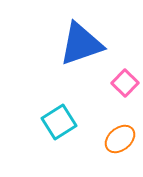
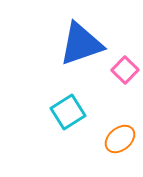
pink square: moved 13 px up
cyan square: moved 9 px right, 10 px up
